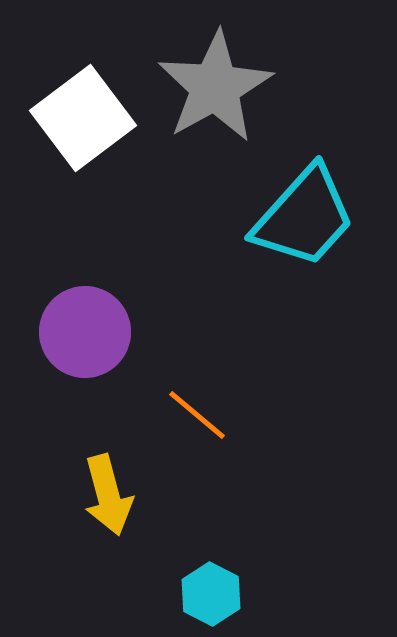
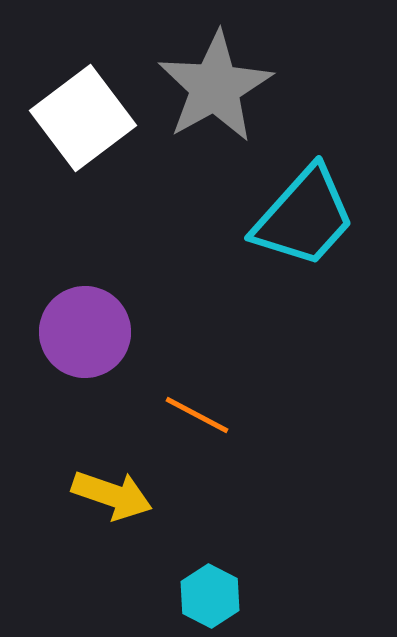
orange line: rotated 12 degrees counterclockwise
yellow arrow: moved 4 px right; rotated 56 degrees counterclockwise
cyan hexagon: moved 1 px left, 2 px down
